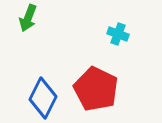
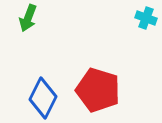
cyan cross: moved 28 px right, 16 px up
red pentagon: moved 2 px right, 1 px down; rotated 9 degrees counterclockwise
